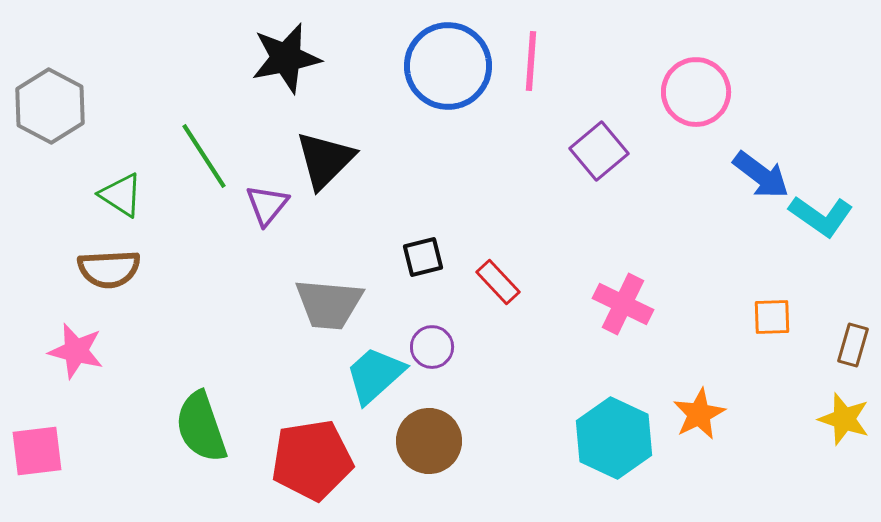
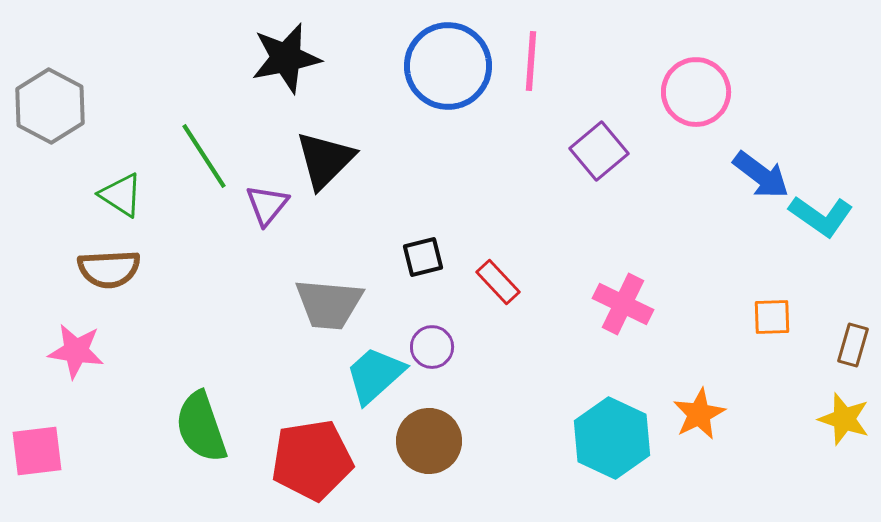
pink star: rotated 6 degrees counterclockwise
cyan hexagon: moved 2 px left
